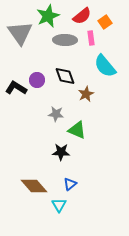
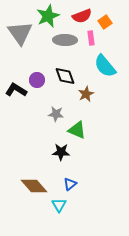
red semicircle: rotated 18 degrees clockwise
black L-shape: moved 2 px down
